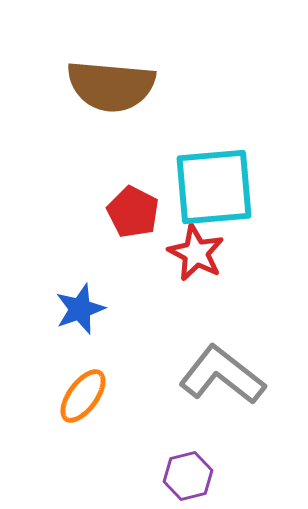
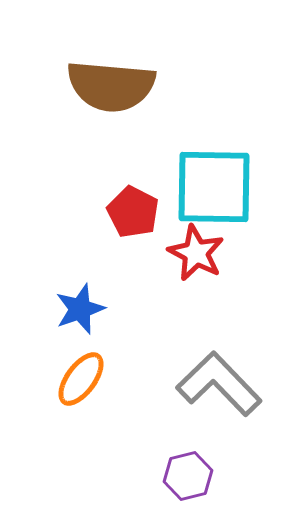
cyan square: rotated 6 degrees clockwise
gray L-shape: moved 3 px left, 9 px down; rotated 8 degrees clockwise
orange ellipse: moved 2 px left, 17 px up
